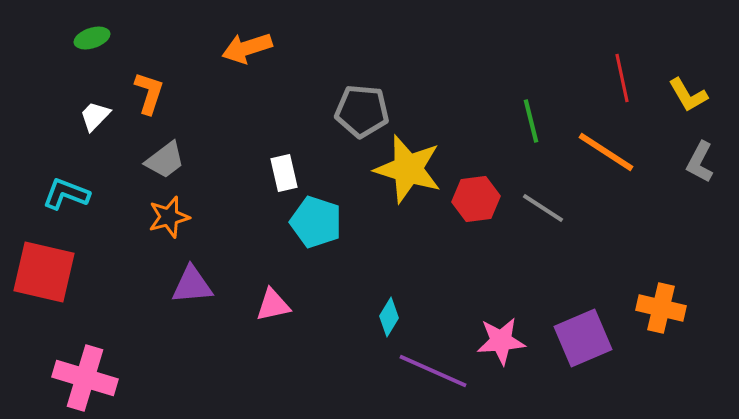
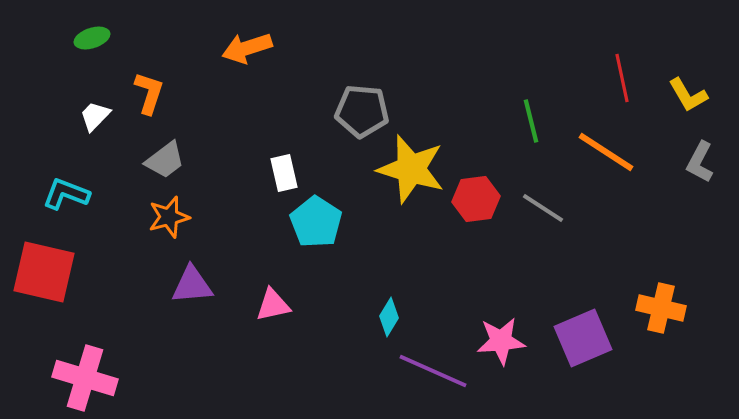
yellow star: moved 3 px right
cyan pentagon: rotated 15 degrees clockwise
